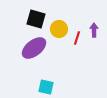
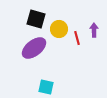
red line: rotated 32 degrees counterclockwise
